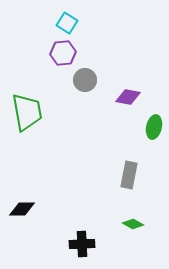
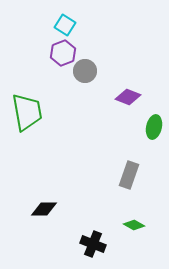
cyan square: moved 2 px left, 2 px down
purple hexagon: rotated 15 degrees counterclockwise
gray circle: moved 9 px up
purple diamond: rotated 10 degrees clockwise
gray rectangle: rotated 8 degrees clockwise
black diamond: moved 22 px right
green diamond: moved 1 px right, 1 px down
black cross: moved 11 px right; rotated 25 degrees clockwise
